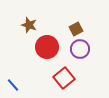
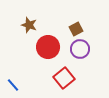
red circle: moved 1 px right
